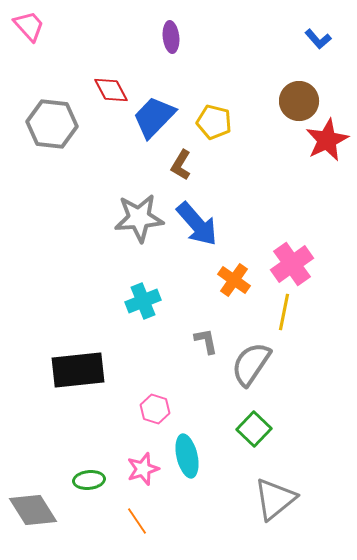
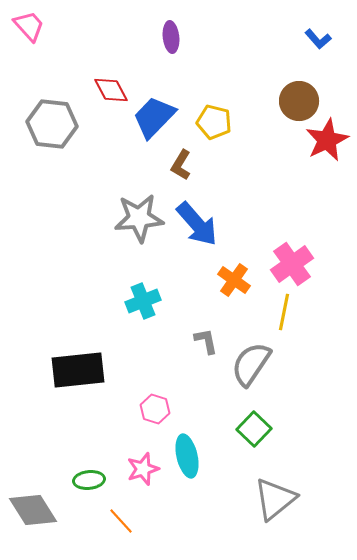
orange line: moved 16 px left; rotated 8 degrees counterclockwise
